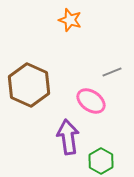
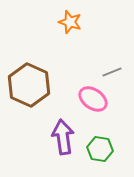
orange star: moved 2 px down
pink ellipse: moved 2 px right, 2 px up
purple arrow: moved 5 px left
green hexagon: moved 1 px left, 12 px up; rotated 20 degrees counterclockwise
